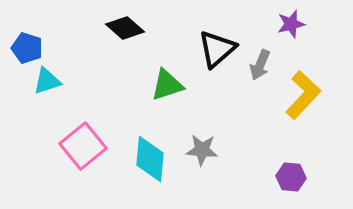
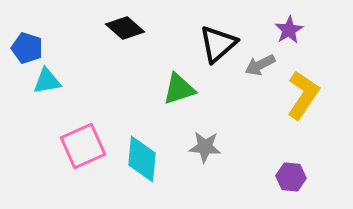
purple star: moved 2 px left, 6 px down; rotated 16 degrees counterclockwise
black triangle: moved 1 px right, 5 px up
gray arrow: rotated 40 degrees clockwise
cyan triangle: rotated 8 degrees clockwise
green triangle: moved 12 px right, 4 px down
yellow L-shape: rotated 9 degrees counterclockwise
pink square: rotated 15 degrees clockwise
gray star: moved 3 px right, 3 px up
cyan diamond: moved 8 px left
